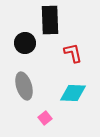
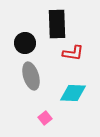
black rectangle: moved 7 px right, 4 px down
red L-shape: rotated 110 degrees clockwise
gray ellipse: moved 7 px right, 10 px up
